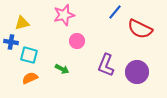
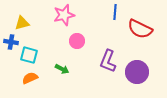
blue line: rotated 35 degrees counterclockwise
purple L-shape: moved 2 px right, 4 px up
